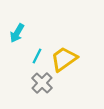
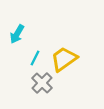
cyan arrow: moved 1 px down
cyan line: moved 2 px left, 2 px down
